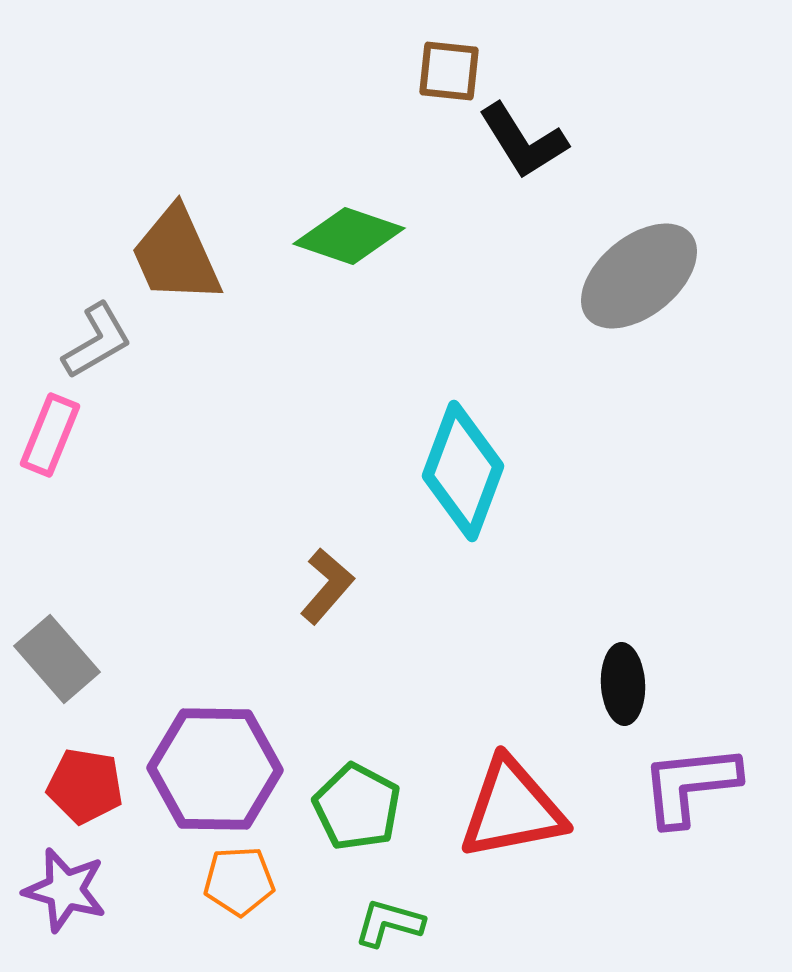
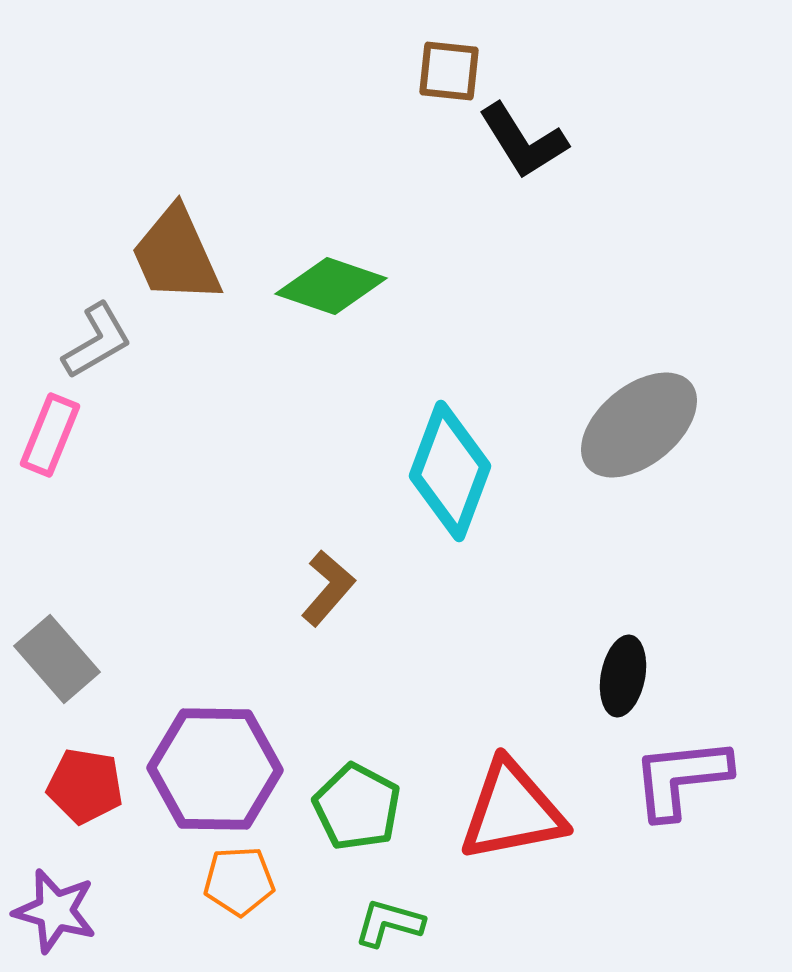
green diamond: moved 18 px left, 50 px down
gray ellipse: moved 149 px down
cyan diamond: moved 13 px left
brown L-shape: moved 1 px right, 2 px down
black ellipse: moved 8 px up; rotated 14 degrees clockwise
purple L-shape: moved 9 px left, 7 px up
red triangle: moved 2 px down
purple star: moved 10 px left, 21 px down
